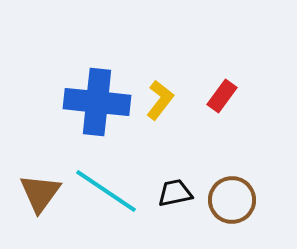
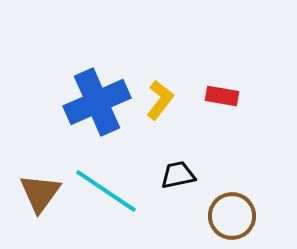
red rectangle: rotated 64 degrees clockwise
blue cross: rotated 30 degrees counterclockwise
black trapezoid: moved 3 px right, 18 px up
brown circle: moved 16 px down
